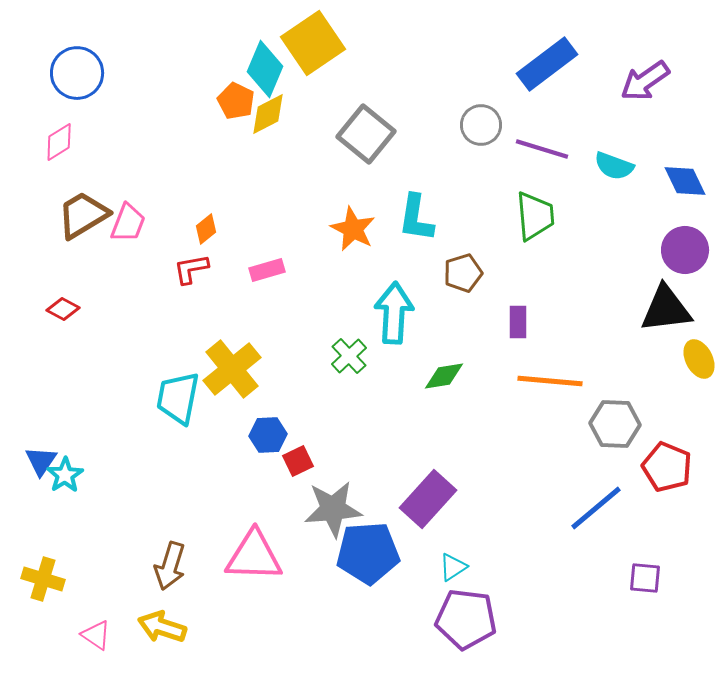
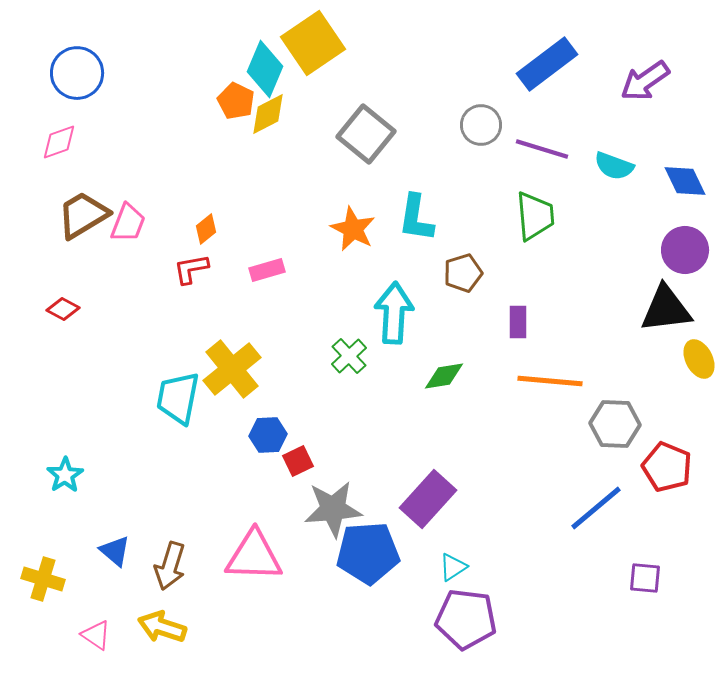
pink diamond at (59, 142): rotated 12 degrees clockwise
blue triangle at (41, 461): moved 74 px right, 90 px down; rotated 24 degrees counterclockwise
